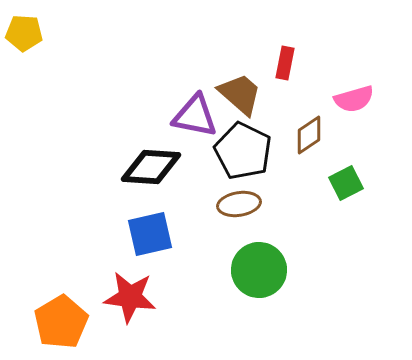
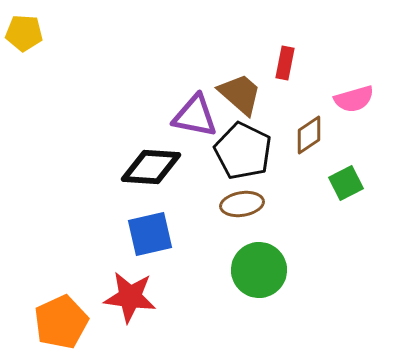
brown ellipse: moved 3 px right
orange pentagon: rotated 6 degrees clockwise
